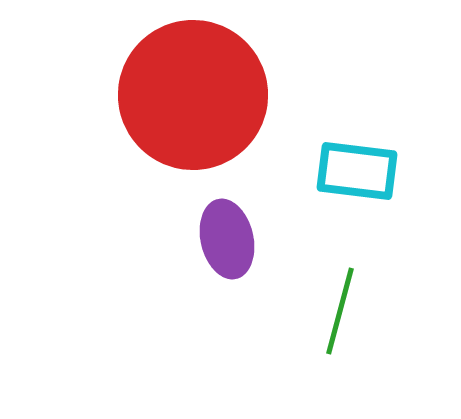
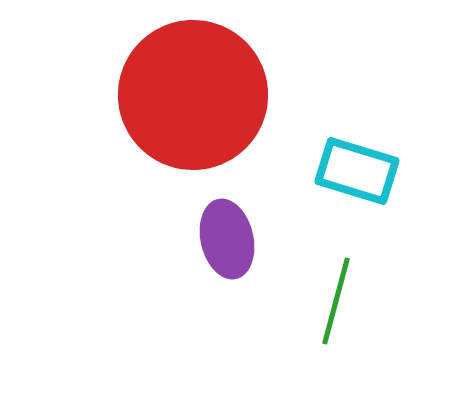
cyan rectangle: rotated 10 degrees clockwise
green line: moved 4 px left, 10 px up
